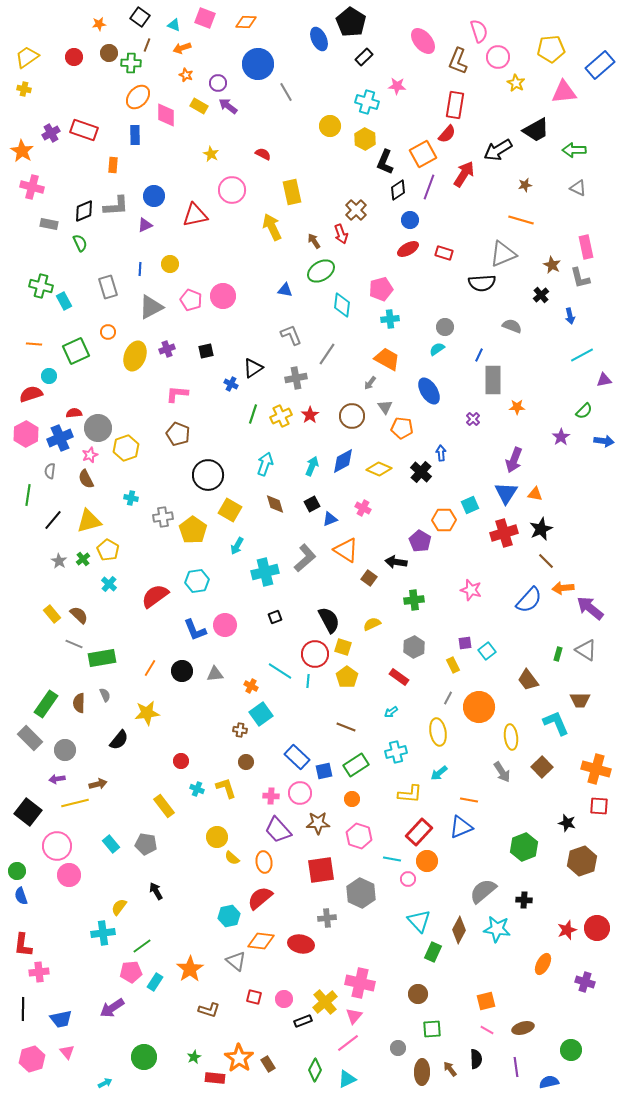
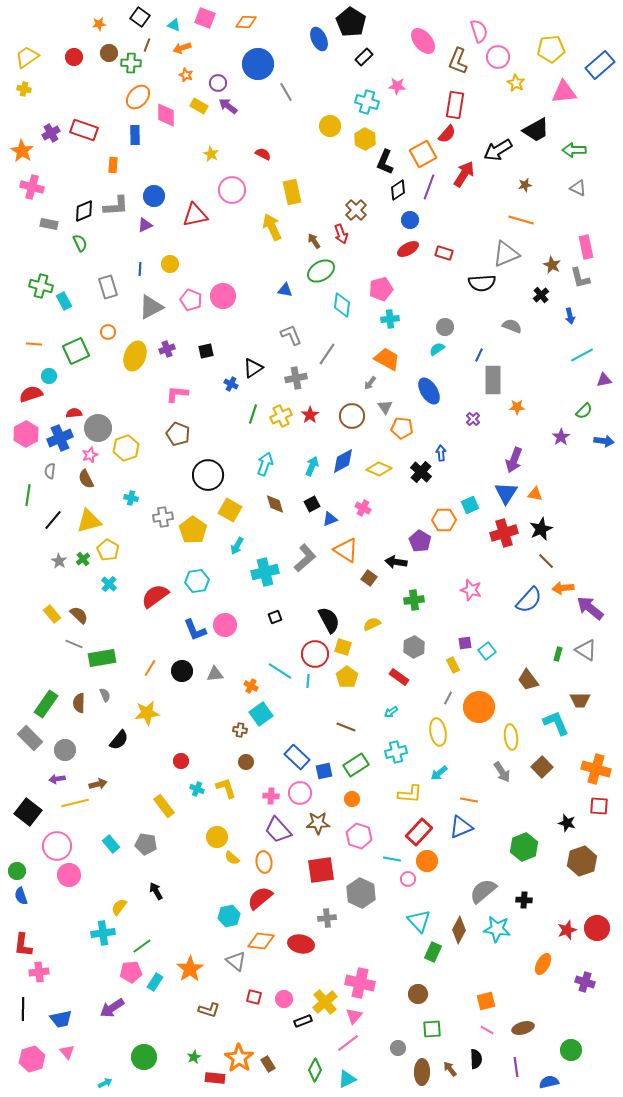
gray triangle at (503, 254): moved 3 px right
